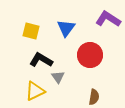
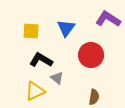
yellow square: rotated 12 degrees counterclockwise
red circle: moved 1 px right
gray triangle: moved 1 px left, 1 px down; rotated 16 degrees counterclockwise
